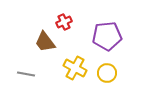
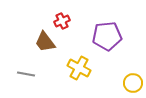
red cross: moved 2 px left, 1 px up
yellow cross: moved 4 px right
yellow circle: moved 26 px right, 10 px down
